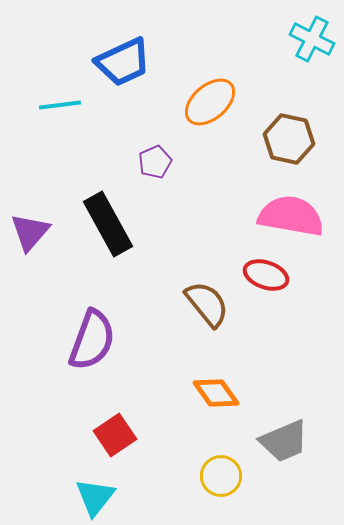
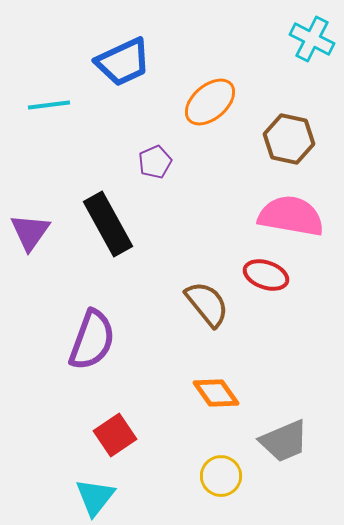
cyan line: moved 11 px left
purple triangle: rotated 6 degrees counterclockwise
